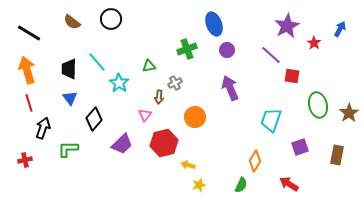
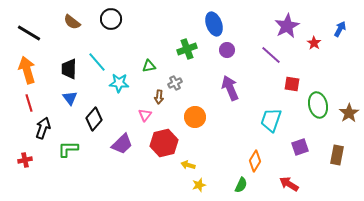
red square: moved 8 px down
cyan star: rotated 30 degrees counterclockwise
